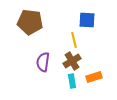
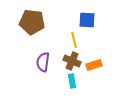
brown pentagon: moved 2 px right
brown cross: rotated 36 degrees counterclockwise
orange rectangle: moved 12 px up
